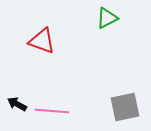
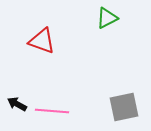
gray square: moved 1 px left
